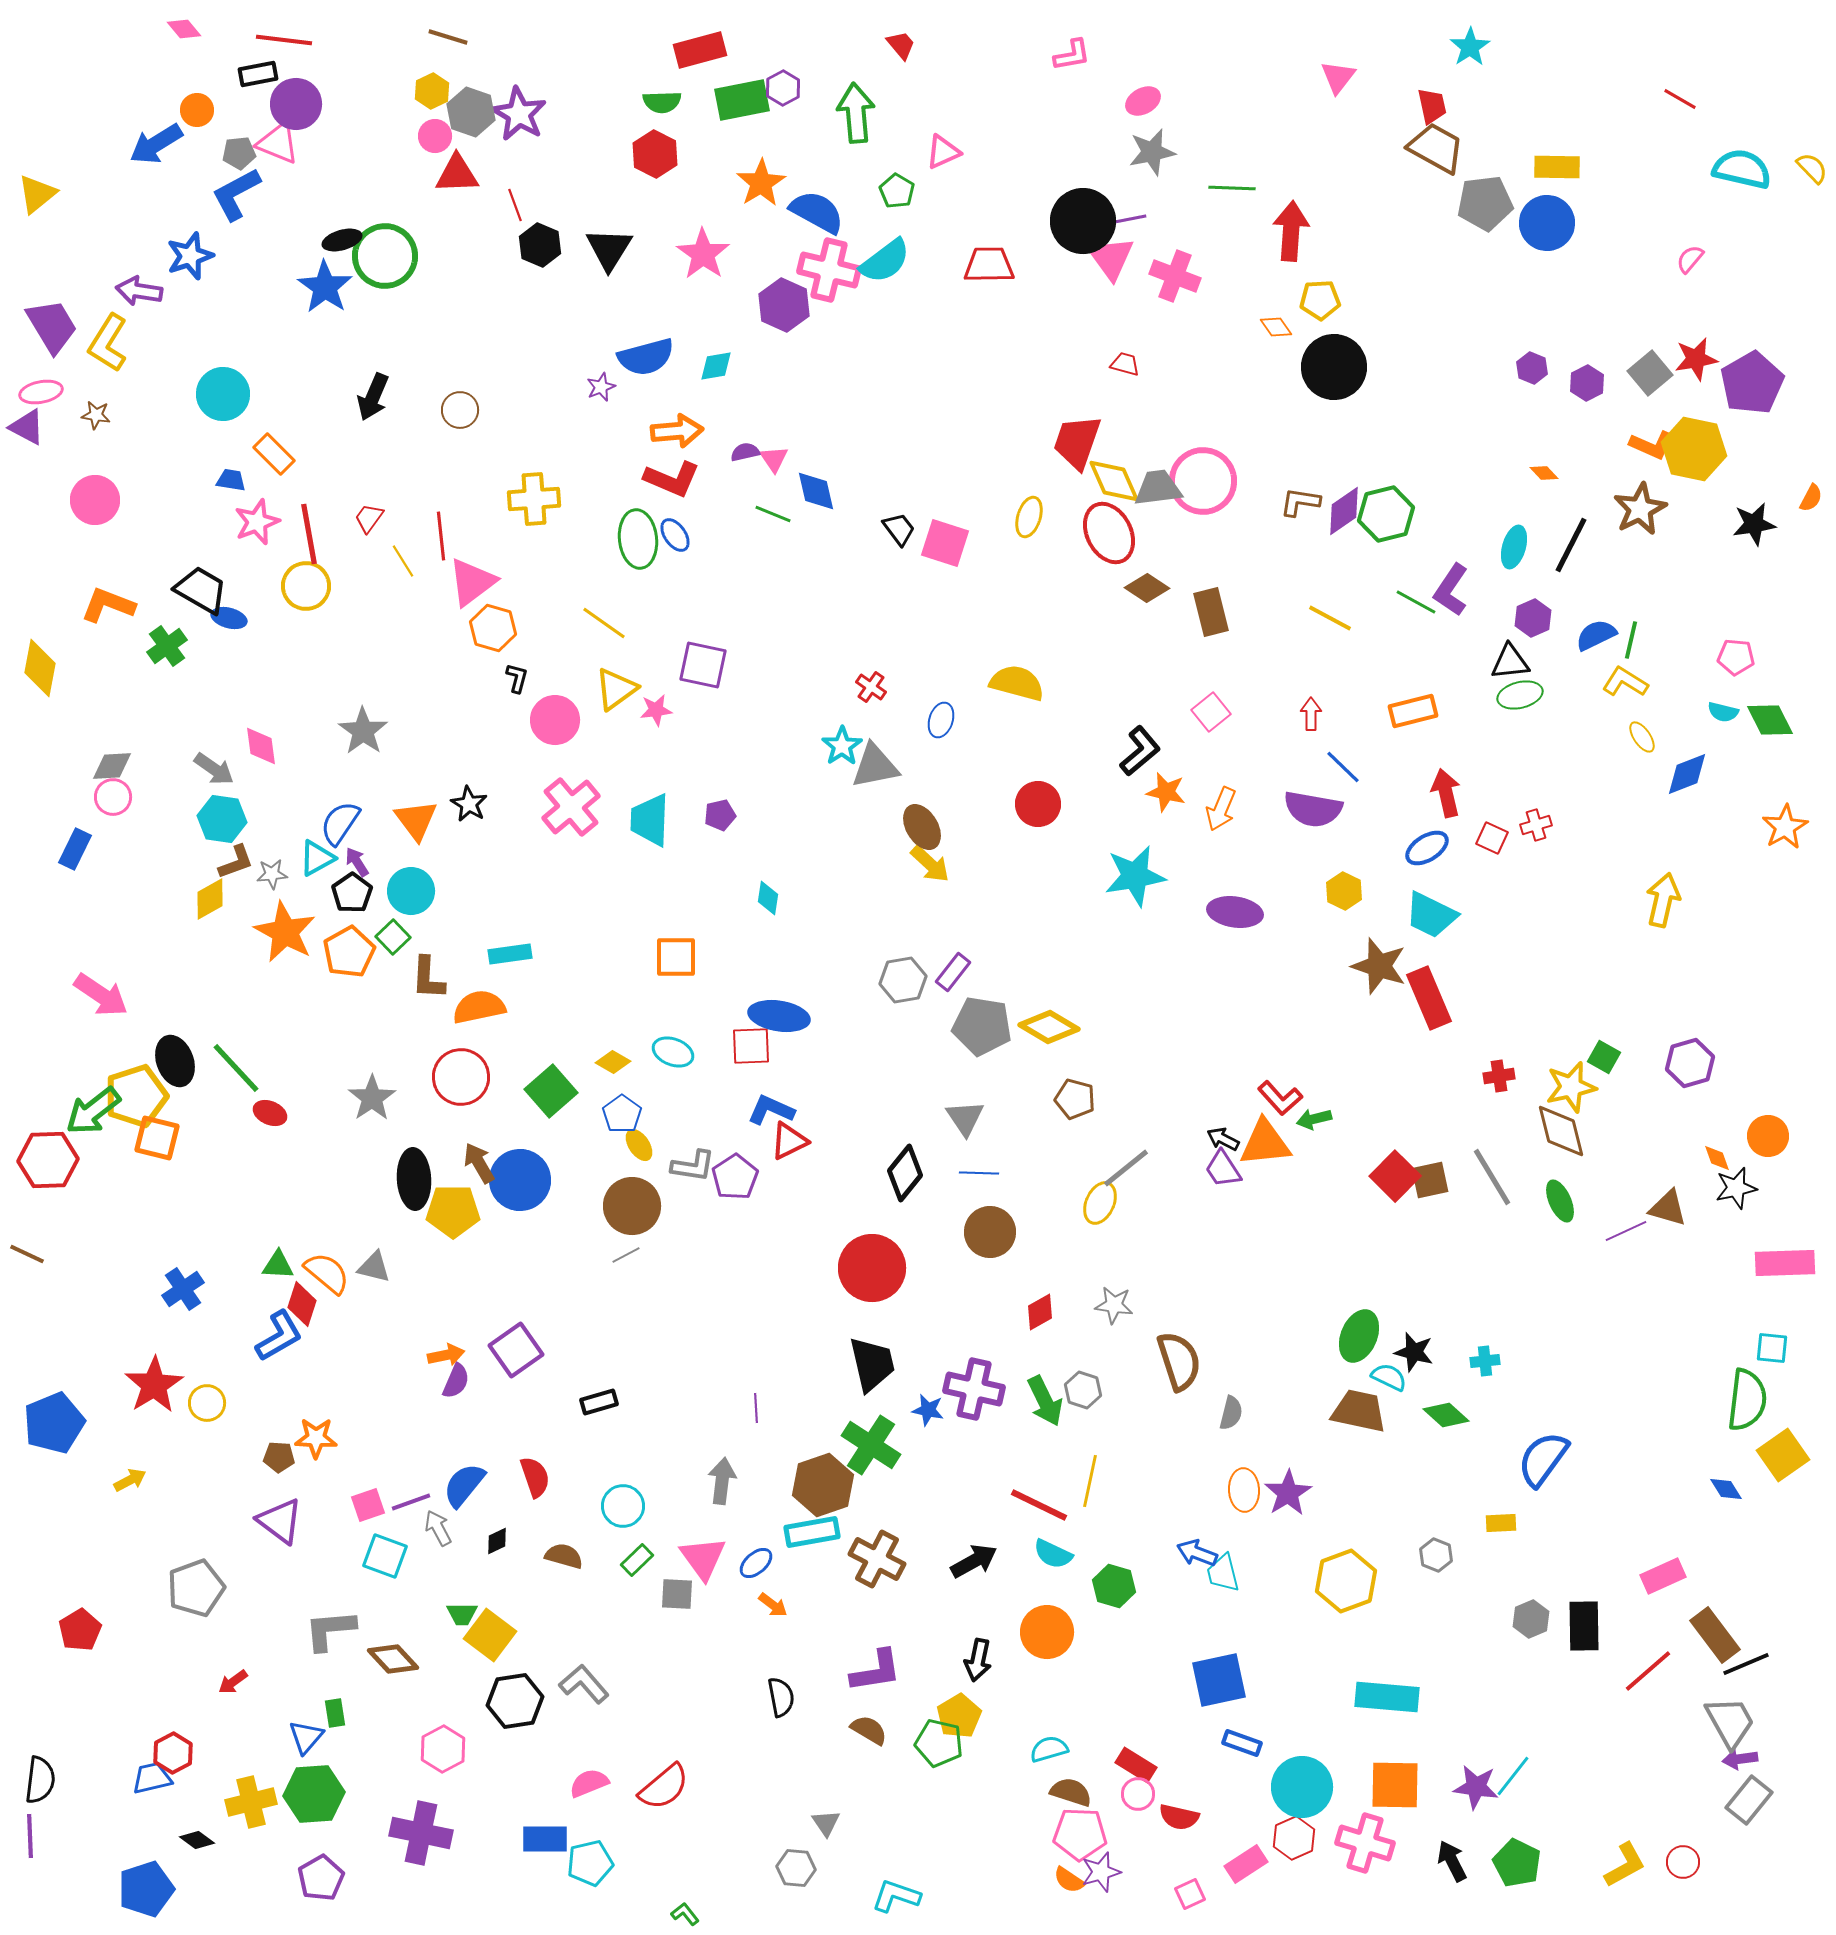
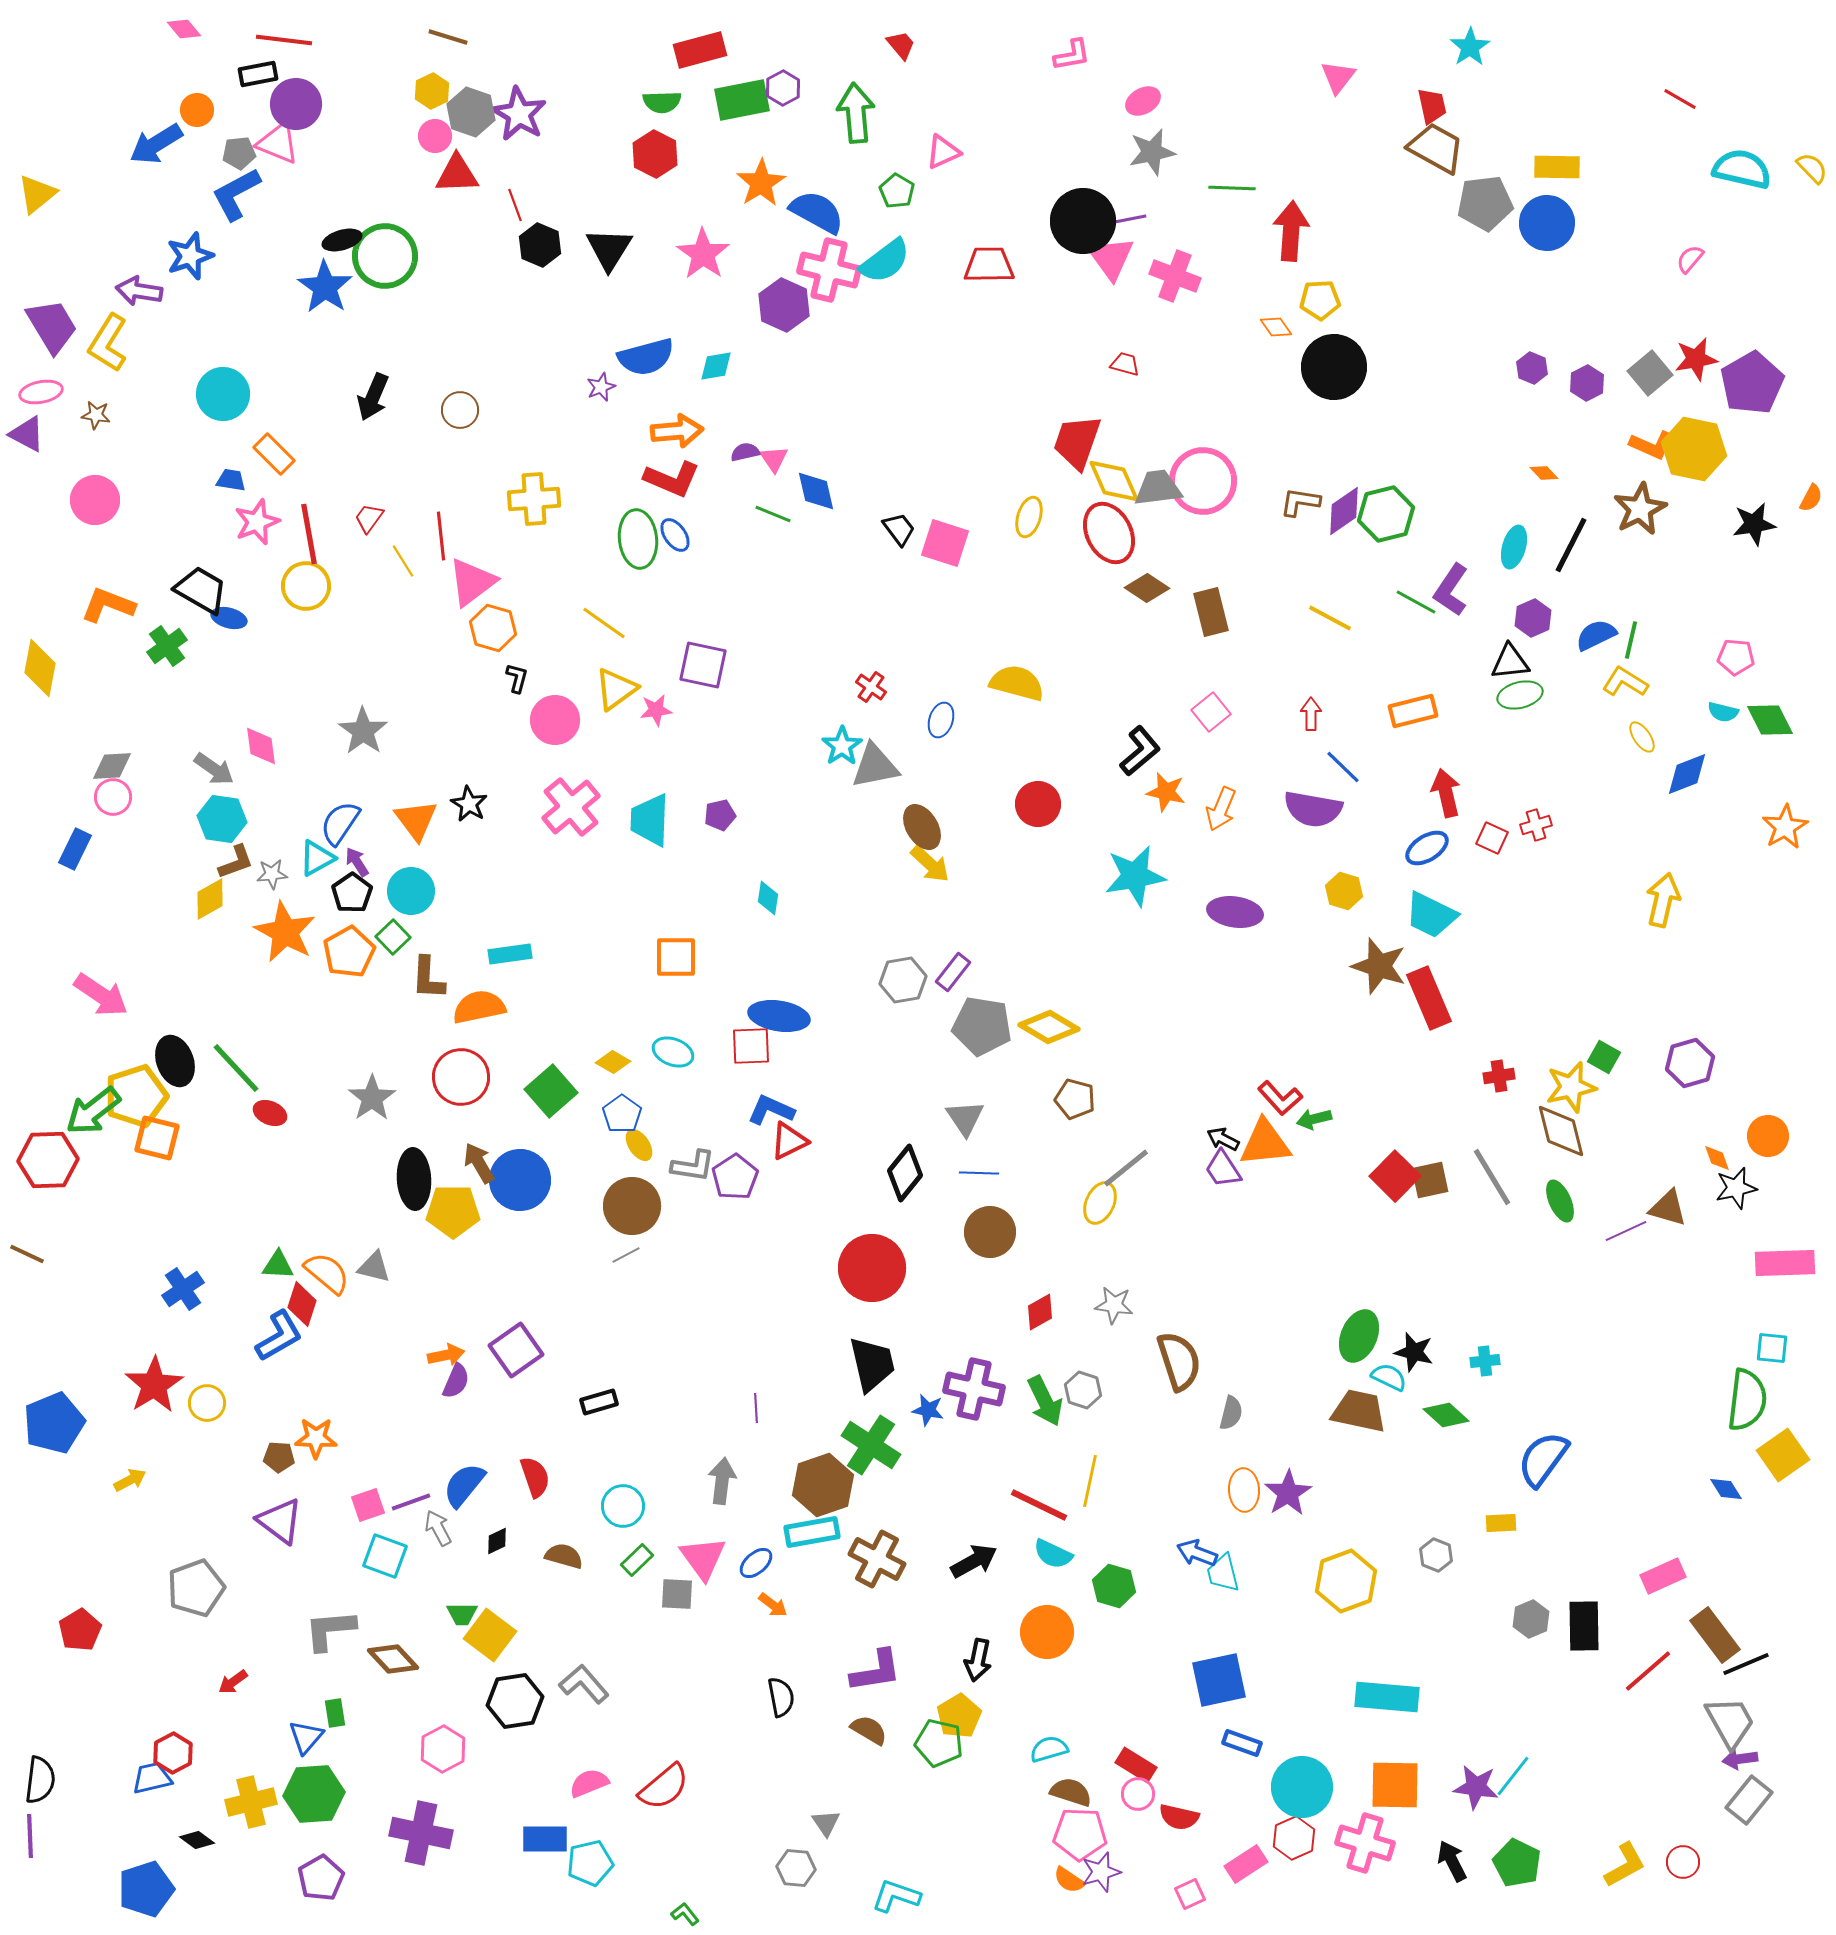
purple triangle at (27, 427): moved 7 px down
yellow hexagon at (1344, 891): rotated 9 degrees counterclockwise
